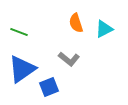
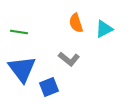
green line: rotated 12 degrees counterclockwise
blue triangle: rotated 32 degrees counterclockwise
